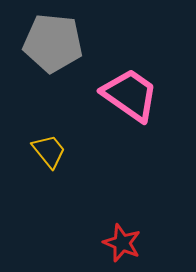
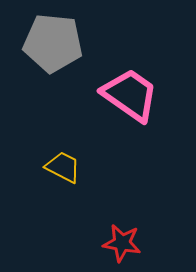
yellow trapezoid: moved 14 px right, 16 px down; rotated 24 degrees counterclockwise
red star: rotated 12 degrees counterclockwise
